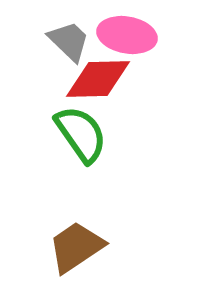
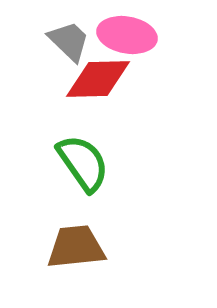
green semicircle: moved 2 px right, 29 px down
brown trapezoid: rotated 28 degrees clockwise
